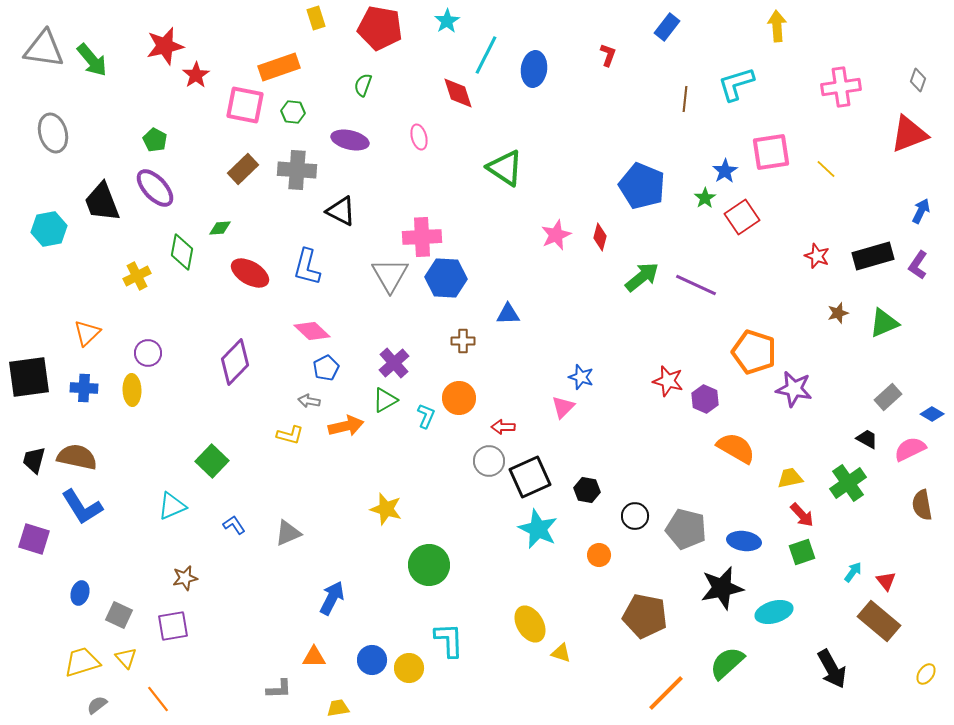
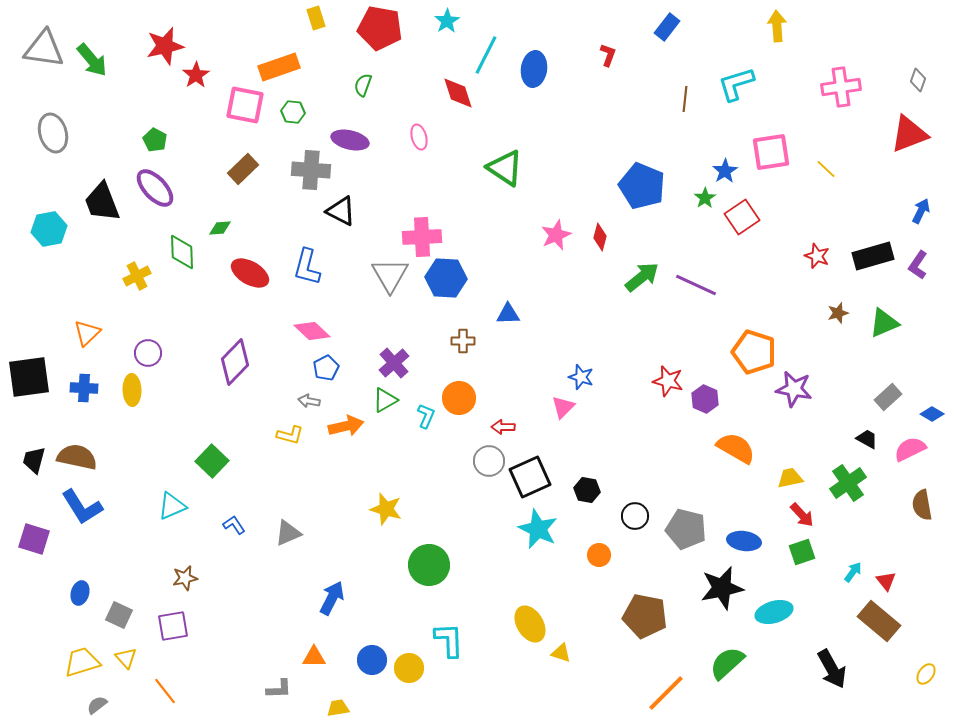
gray cross at (297, 170): moved 14 px right
green diamond at (182, 252): rotated 12 degrees counterclockwise
orange line at (158, 699): moved 7 px right, 8 px up
